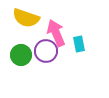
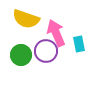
yellow semicircle: moved 1 px down
